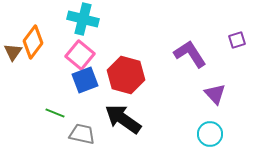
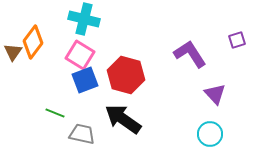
cyan cross: moved 1 px right
pink square: rotated 8 degrees counterclockwise
